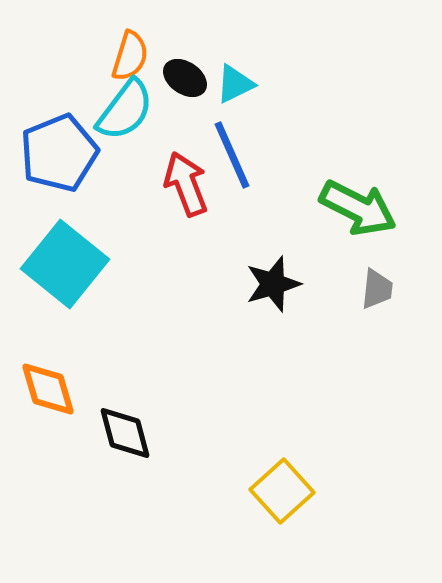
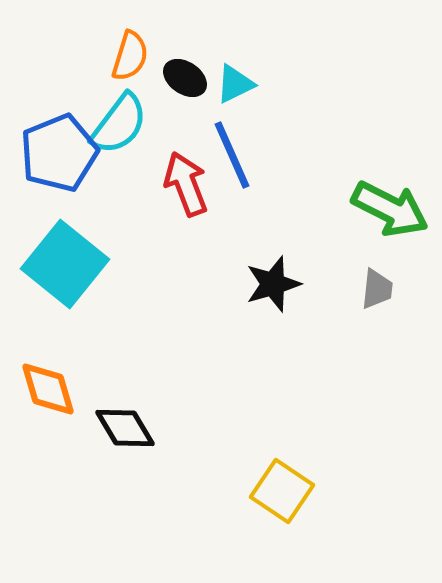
cyan semicircle: moved 6 px left, 14 px down
green arrow: moved 32 px right, 1 px down
black diamond: moved 5 px up; rotated 16 degrees counterclockwise
yellow square: rotated 14 degrees counterclockwise
